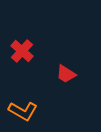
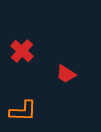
orange L-shape: rotated 28 degrees counterclockwise
